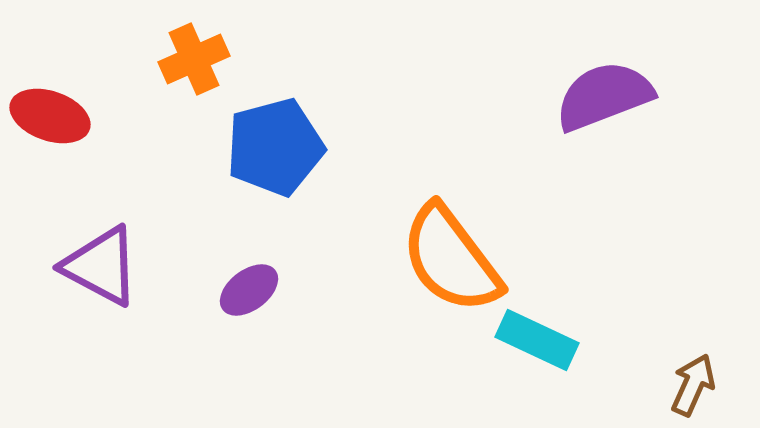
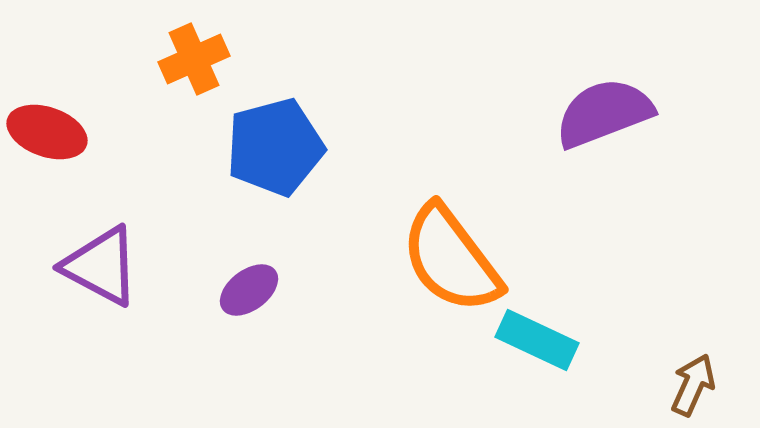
purple semicircle: moved 17 px down
red ellipse: moved 3 px left, 16 px down
